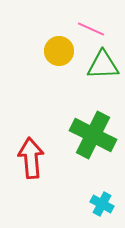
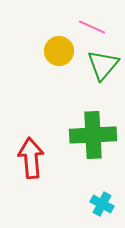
pink line: moved 1 px right, 2 px up
green triangle: rotated 48 degrees counterclockwise
green cross: rotated 30 degrees counterclockwise
